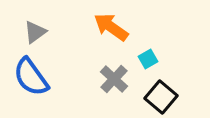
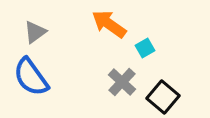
orange arrow: moved 2 px left, 3 px up
cyan square: moved 3 px left, 11 px up
gray cross: moved 8 px right, 3 px down
black square: moved 2 px right
